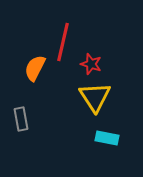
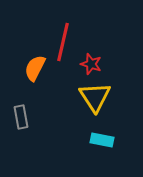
gray rectangle: moved 2 px up
cyan rectangle: moved 5 px left, 2 px down
